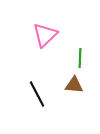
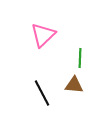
pink triangle: moved 2 px left
black line: moved 5 px right, 1 px up
